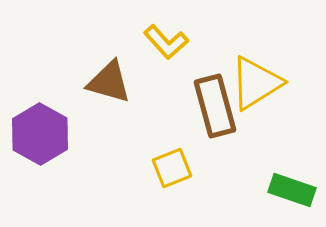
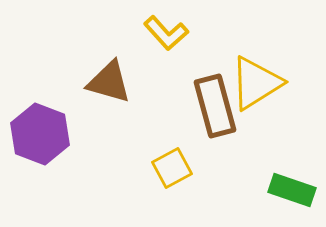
yellow L-shape: moved 9 px up
purple hexagon: rotated 8 degrees counterclockwise
yellow square: rotated 6 degrees counterclockwise
